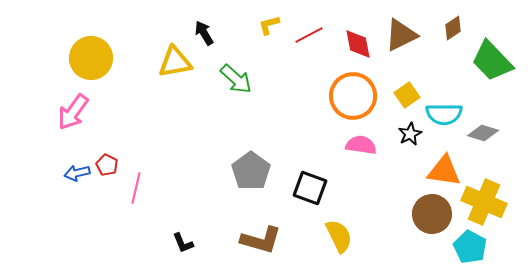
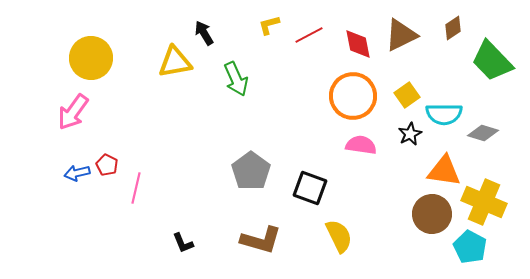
green arrow: rotated 24 degrees clockwise
